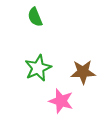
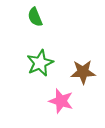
green star: moved 2 px right, 5 px up
